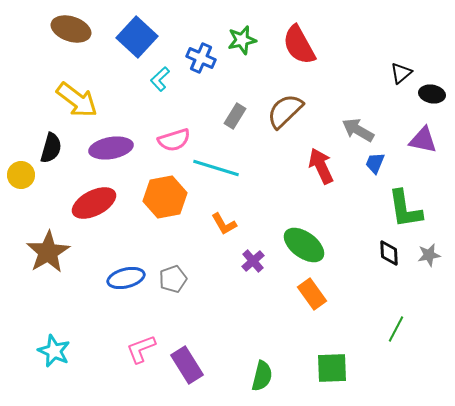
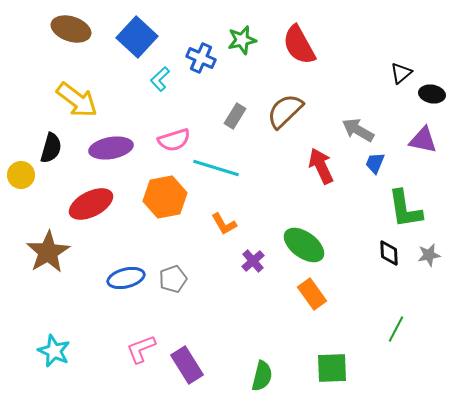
red ellipse: moved 3 px left, 1 px down
